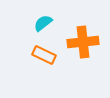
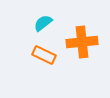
orange cross: moved 1 px left
